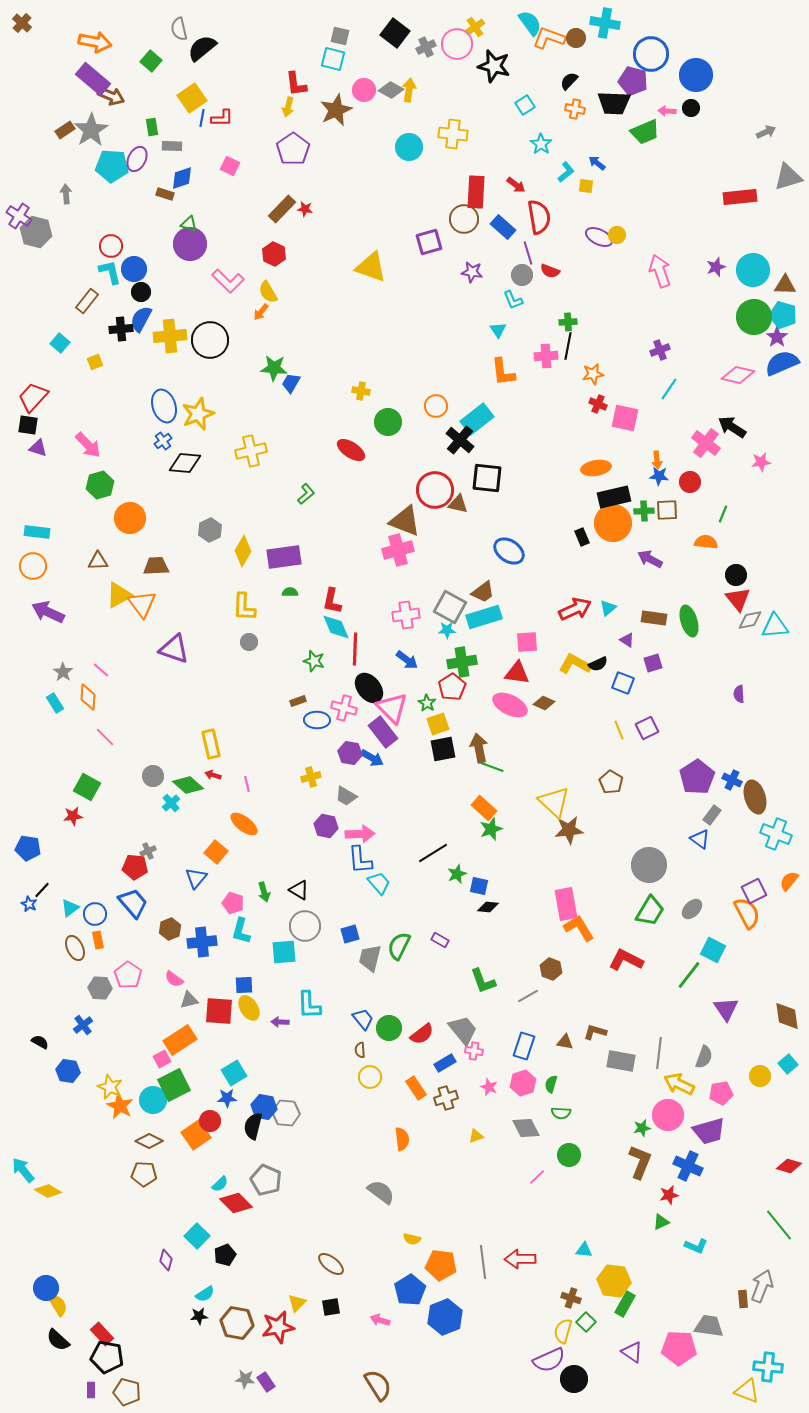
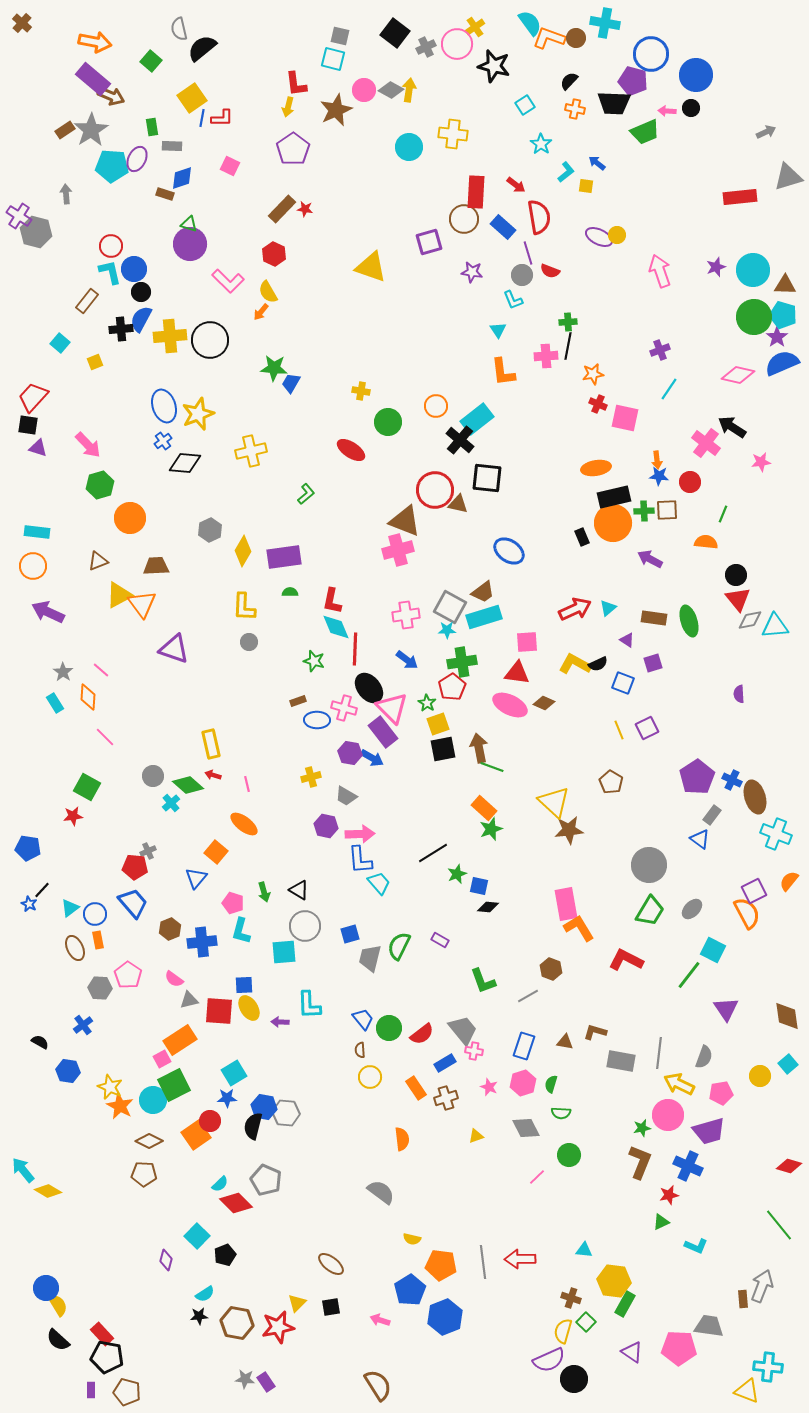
brown triangle at (98, 561): rotated 20 degrees counterclockwise
